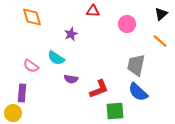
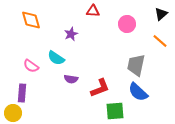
orange diamond: moved 1 px left, 3 px down
red L-shape: moved 1 px right, 1 px up
